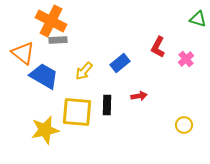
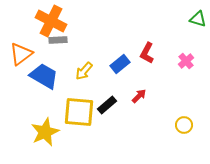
red L-shape: moved 11 px left, 6 px down
orange triangle: moved 2 px left, 1 px down; rotated 45 degrees clockwise
pink cross: moved 2 px down
blue rectangle: moved 1 px down
red arrow: rotated 35 degrees counterclockwise
black rectangle: rotated 48 degrees clockwise
yellow square: moved 2 px right
yellow star: moved 2 px down; rotated 12 degrees counterclockwise
